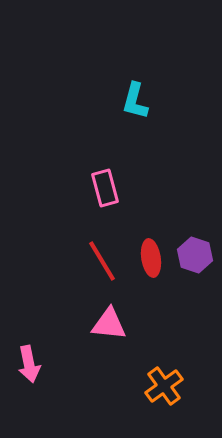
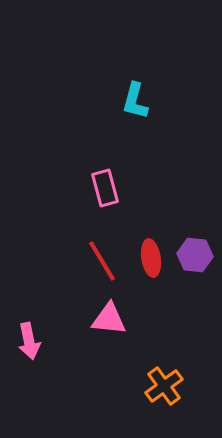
purple hexagon: rotated 12 degrees counterclockwise
pink triangle: moved 5 px up
pink arrow: moved 23 px up
